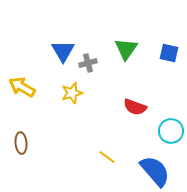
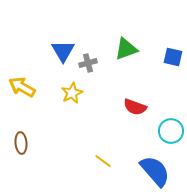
green triangle: rotated 35 degrees clockwise
blue square: moved 4 px right, 4 px down
yellow star: rotated 10 degrees counterclockwise
yellow line: moved 4 px left, 4 px down
